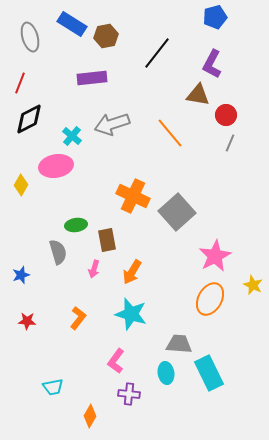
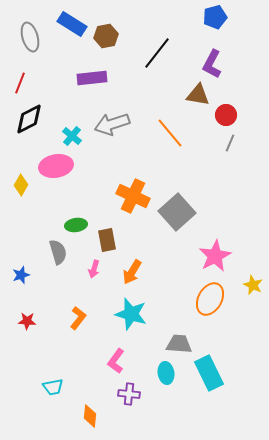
orange diamond: rotated 25 degrees counterclockwise
